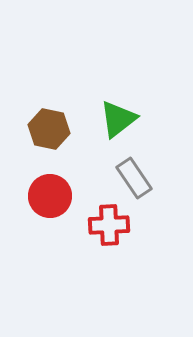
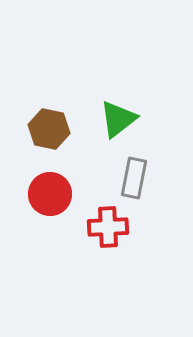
gray rectangle: rotated 45 degrees clockwise
red circle: moved 2 px up
red cross: moved 1 px left, 2 px down
